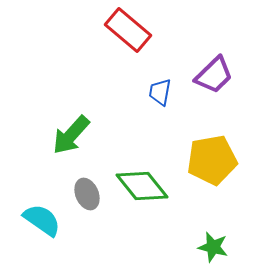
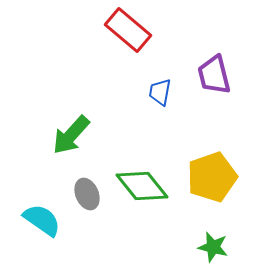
purple trapezoid: rotated 120 degrees clockwise
yellow pentagon: moved 17 px down; rotated 9 degrees counterclockwise
